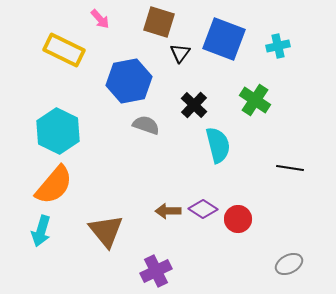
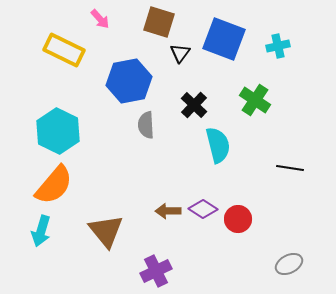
gray semicircle: rotated 112 degrees counterclockwise
